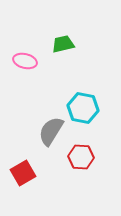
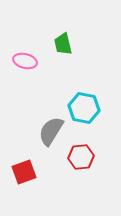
green trapezoid: rotated 90 degrees counterclockwise
cyan hexagon: moved 1 px right
red hexagon: rotated 10 degrees counterclockwise
red square: moved 1 px right, 1 px up; rotated 10 degrees clockwise
